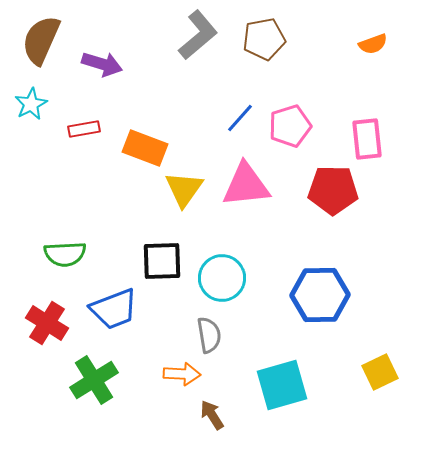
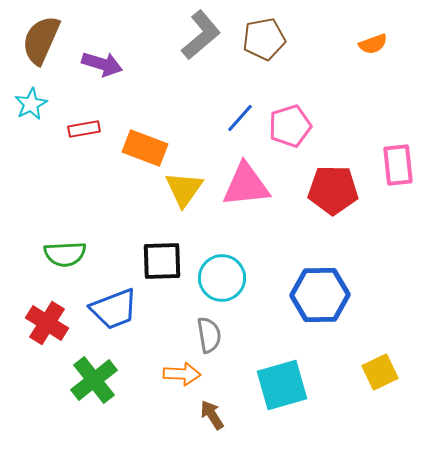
gray L-shape: moved 3 px right
pink rectangle: moved 31 px right, 26 px down
green cross: rotated 6 degrees counterclockwise
